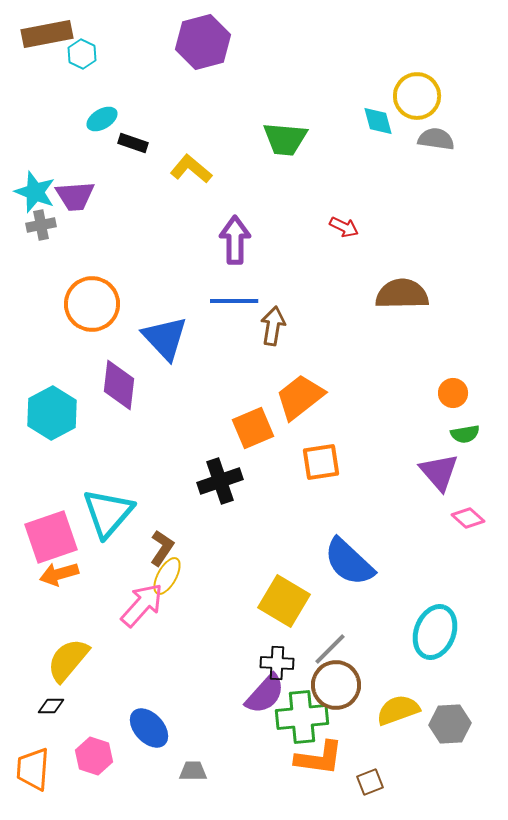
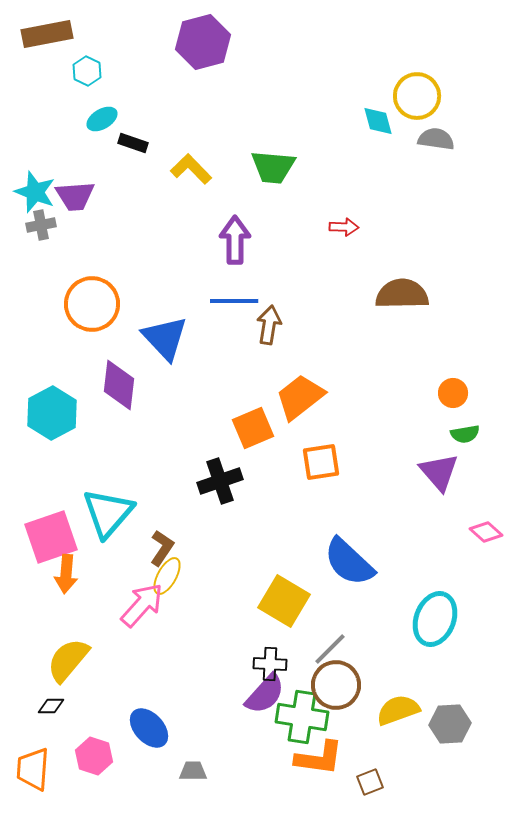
cyan hexagon at (82, 54): moved 5 px right, 17 px down
green trapezoid at (285, 139): moved 12 px left, 28 px down
yellow L-shape at (191, 169): rotated 6 degrees clockwise
red arrow at (344, 227): rotated 24 degrees counterclockwise
brown arrow at (273, 326): moved 4 px left, 1 px up
pink diamond at (468, 518): moved 18 px right, 14 px down
orange arrow at (59, 574): moved 7 px right; rotated 69 degrees counterclockwise
cyan ellipse at (435, 632): moved 13 px up
black cross at (277, 663): moved 7 px left, 1 px down
green cross at (302, 717): rotated 15 degrees clockwise
